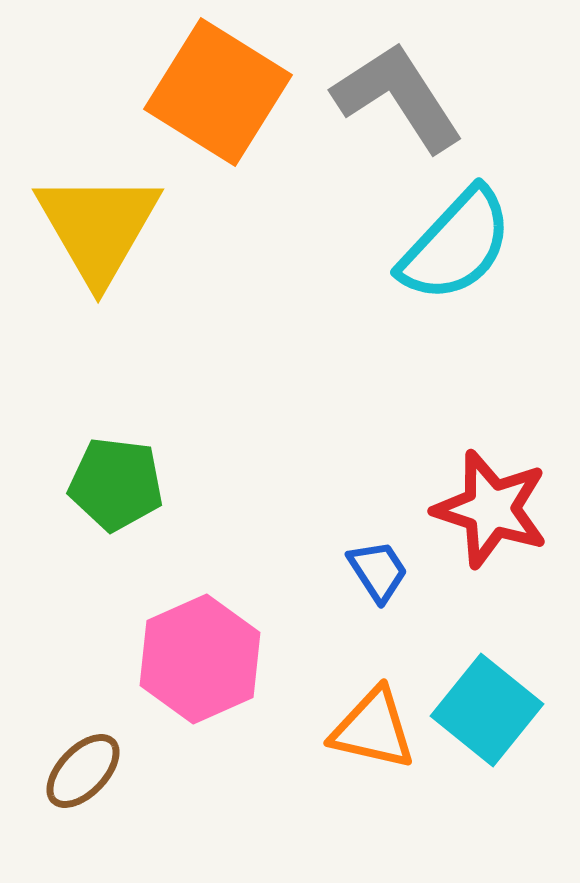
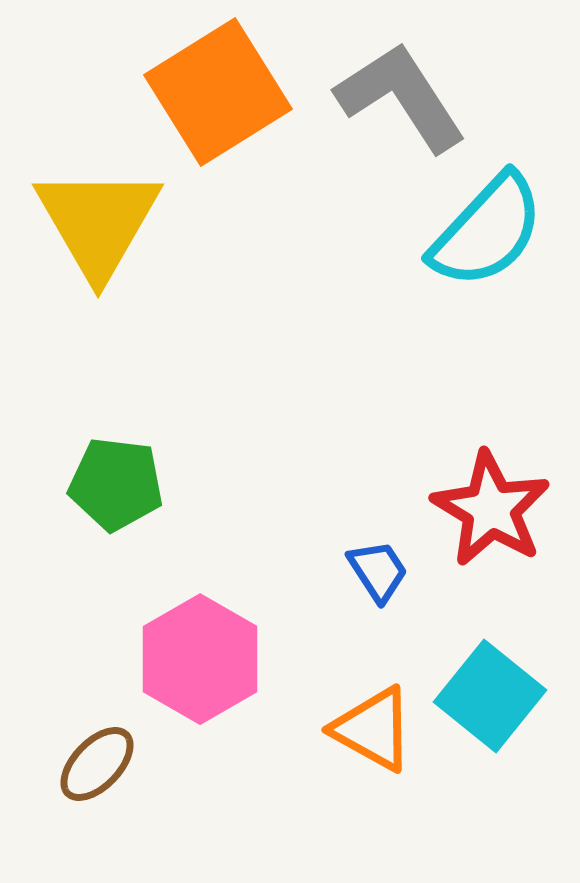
orange square: rotated 26 degrees clockwise
gray L-shape: moved 3 px right
yellow triangle: moved 5 px up
cyan semicircle: moved 31 px right, 14 px up
red star: rotated 13 degrees clockwise
pink hexagon: rotated 6 degrees counterclockwise
cyan square: moved 3 px right, 14 px up
orange triangle: rotated 16 degrees clockwise
brown ellipse: moved 14 px right, 7 px up
